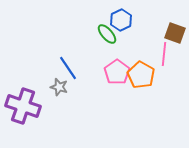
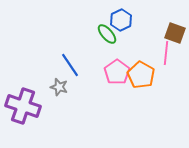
pink line: moved 2 px right, 1 px up
blue line: moved 2 px right, 3 px up
